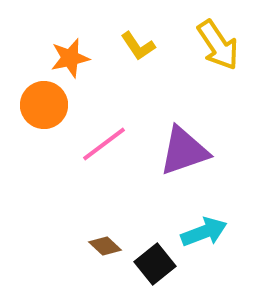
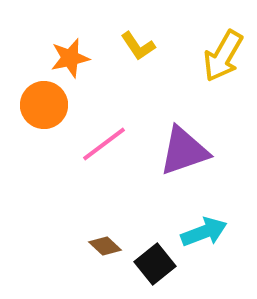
yellow arrow: moved 5 px right, 11 px down; rotated 64 degrees clockwise
